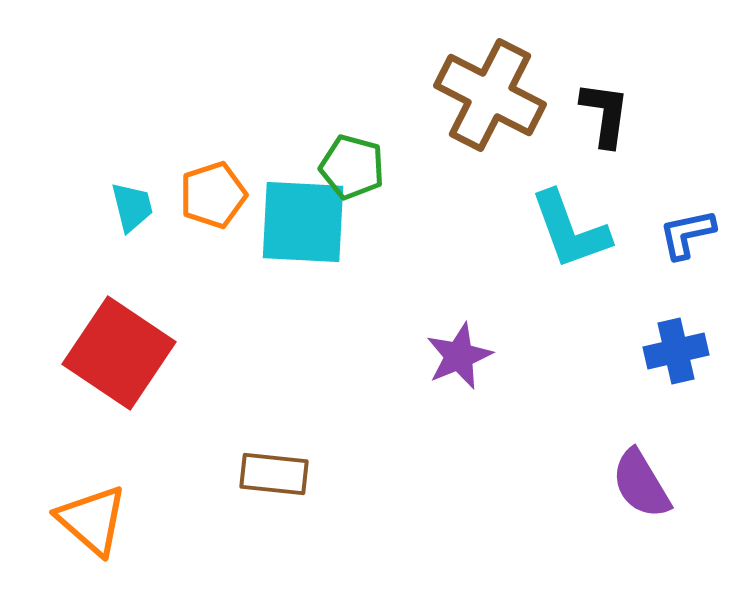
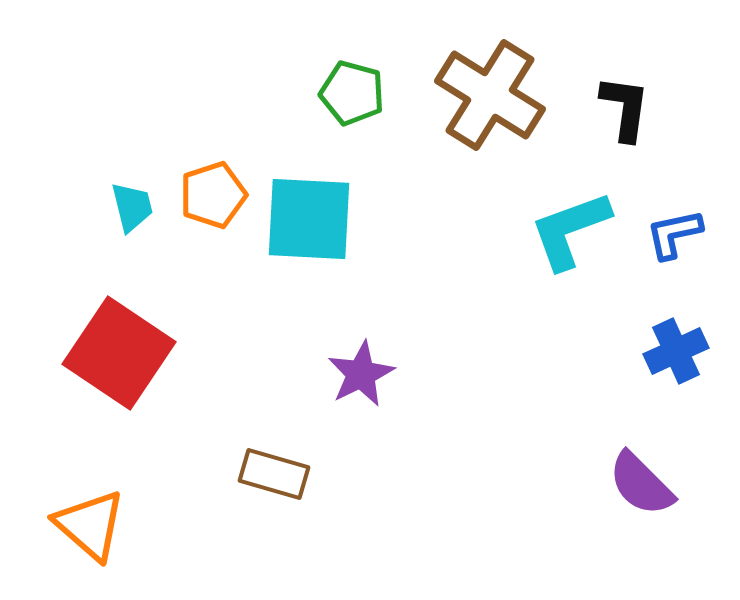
brown cross: rotated 5 degrees clockwise
black L-shape: moved 20 px right, 6 px up
green pentagon: moved 74 px up
cyan square: moved 6 px right, 3 px up
cyan L-shape: rotated 90 degrees clockwise
blue L-shape: moved 13 px left
blue cross: rotated 12 degrees counterclockwise
purple star: moved 98 px left, 18 px down; rotated 4 degrees counterclockwise
brown rectangle: rotated 10 degrees clockwise
purple semicircle: rotated 14 degrees counterclockwise
orange triangle: moved 2 px left, 5 px down
